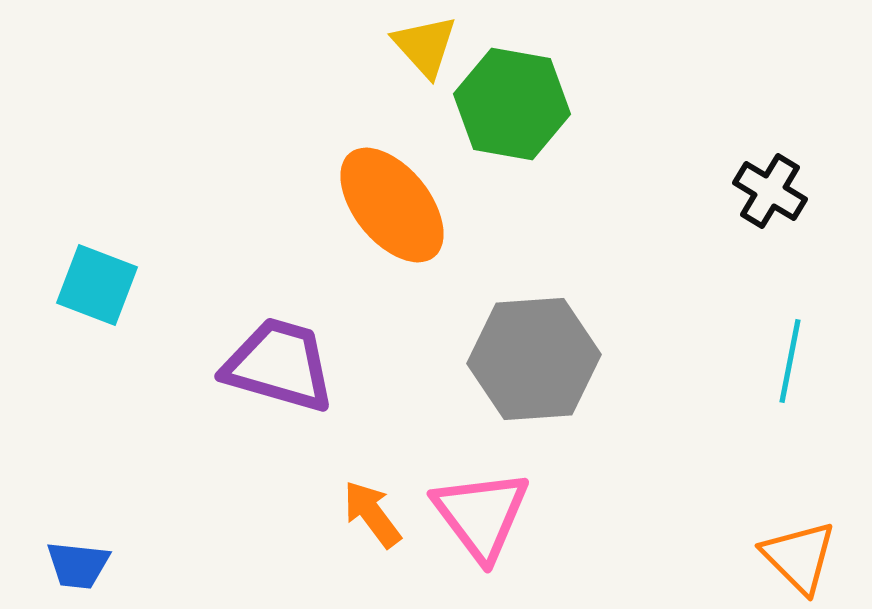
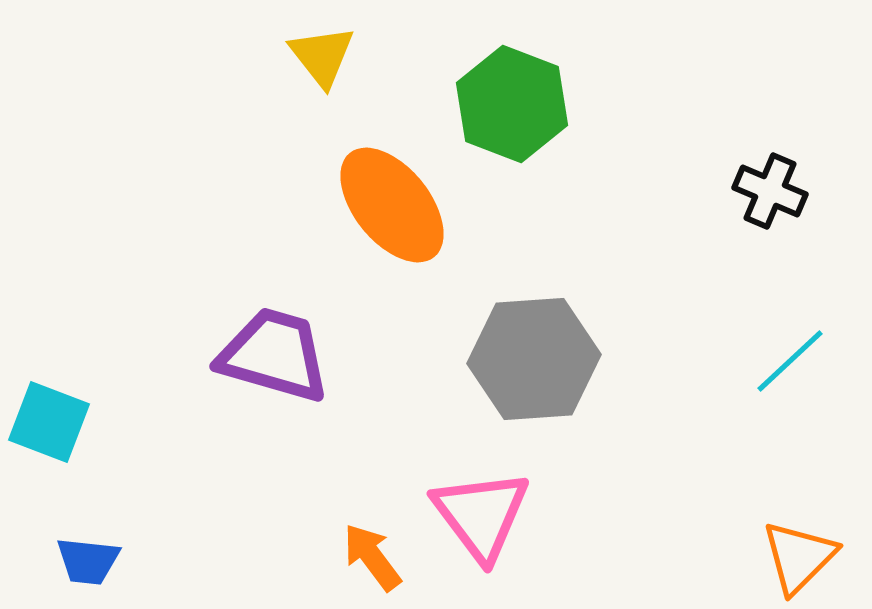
yellow triangle: moved 103 px left, 10 px down; rotated 4 degrees clockwise
green hexagon: rotated 11 degrees clockwise
black cross: rotated 8 degrees counterclockwise
cyan square: moved 48 px left, 137 px down
cyan line: rotated 36 degrees clockwise
purple trapezoid: moved 5 px left, 10 px up
orange arrow: moved 43 px down
orange triangle: rotated 30 degrees clockwise
blue trapezoid: moved 10 px right, 4 px up
